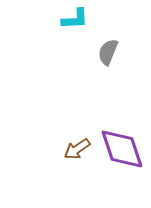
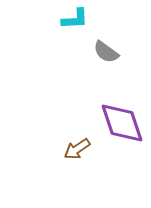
gray semicircle: moved 2 px left; rotated 76 degrees counterclockwise
purple diamond: moved 26 px up
